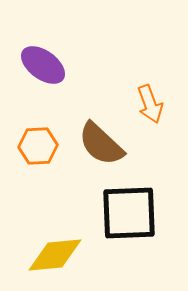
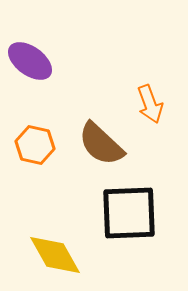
purple ellipse: moved 13 px left, 4 px up
orange hexagon: moved 3 px left, 1 px up; rotated 15 degrees clockwise
yellow diamond: rotated 66 degrees clockwise
